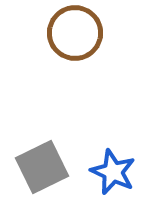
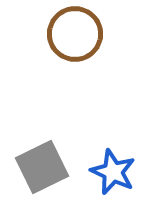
brown circle: moved 1 px down
